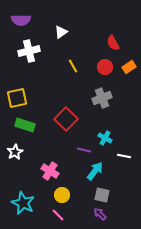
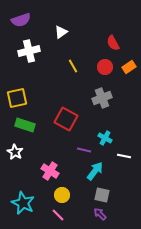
purple semicircle: rotated 18 degrees counterclockwise
red square: rotated 15 degrees counterclockwise
white star: rotated 14 degrees counterclockwise
